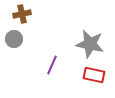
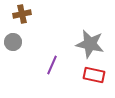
gray circle: moved 1 px left, 3 px down
